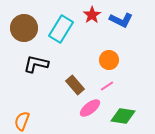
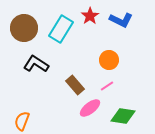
red star: moved 2 px left, 1 px down
black L-shape: rotated 20 degrees clockwise
